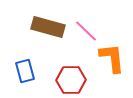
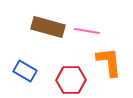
pink line: moved 1 px right; rotated 35 degrees counterclockwise
orange L-shape: moved 3 px left, 4 px down
blue rectangle: rotated 45 degrees counterclockwise
